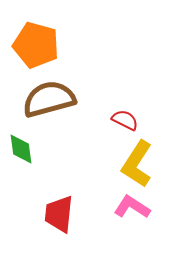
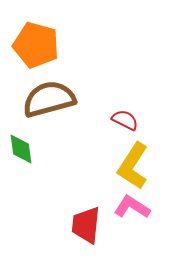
yellow L-shape: moved 4 px left, 2 px down
red trapezoid: moved 27 px right, 11 px down
